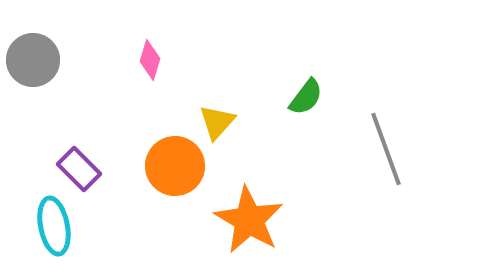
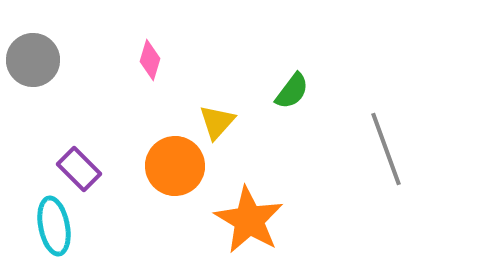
green semicircle: moved 14 px left, 6 px up
